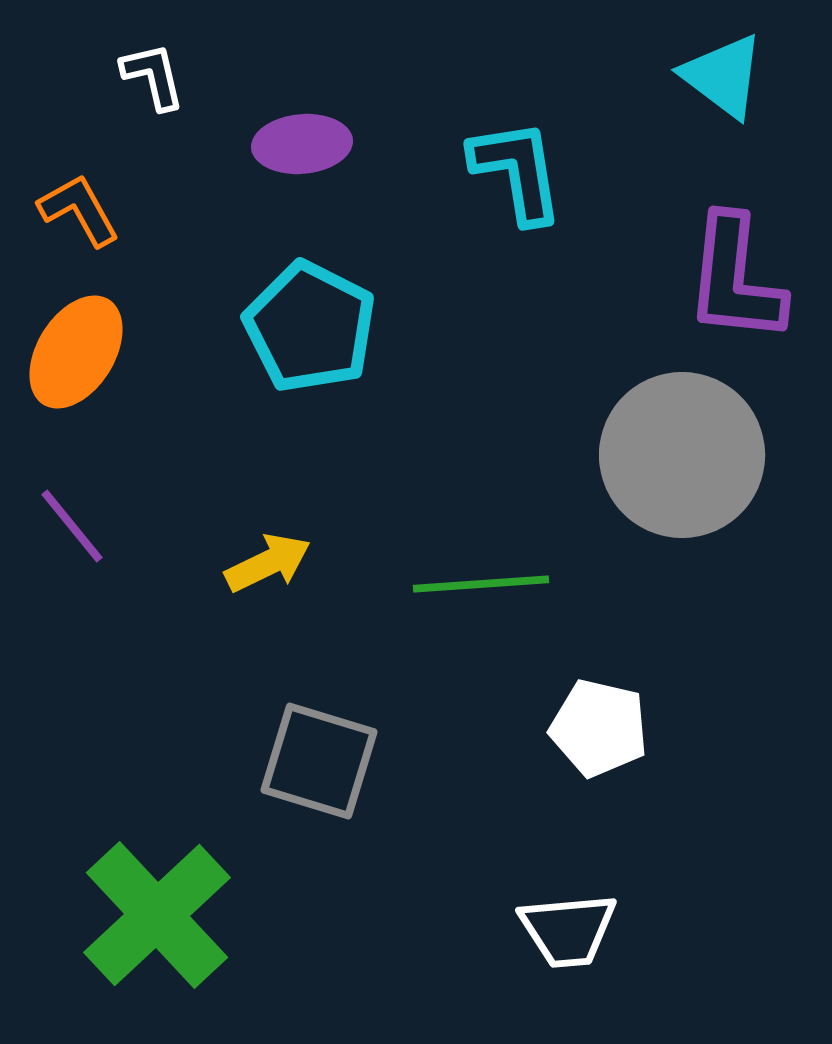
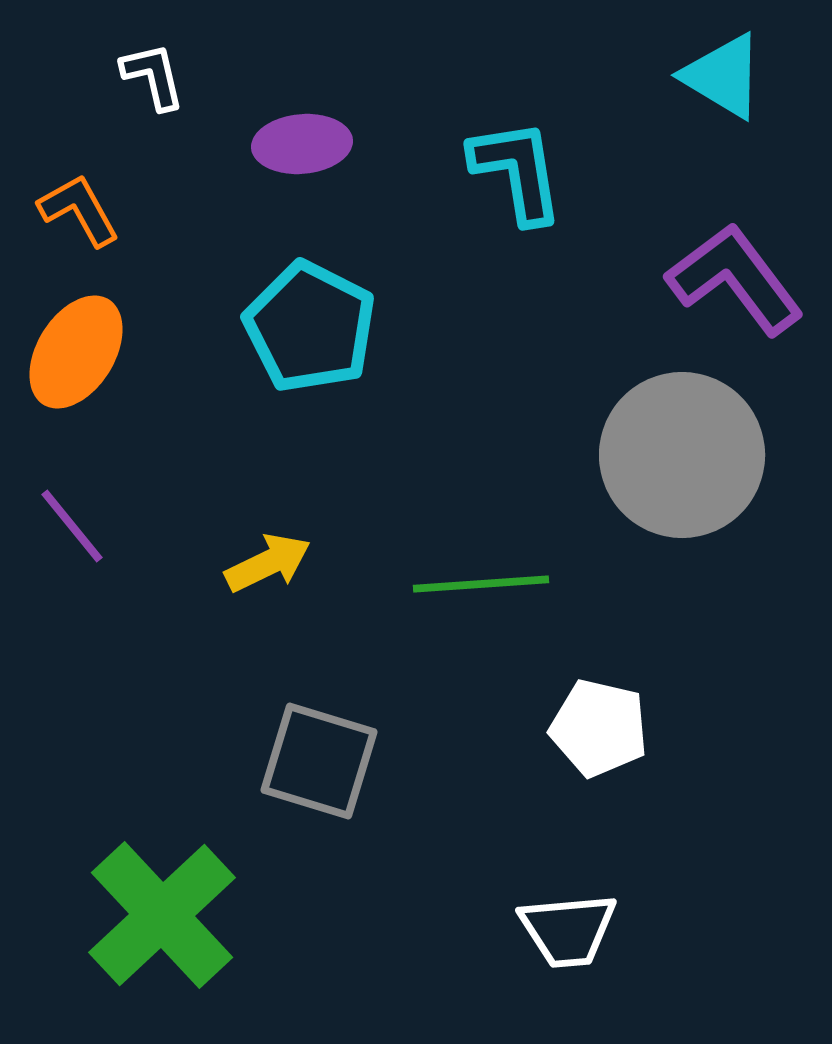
cyan triangle: rotated 6 degrees counterclockwise
purple L-shape: rotated 137 degrees clockwise
green cross: moved 5 px right
